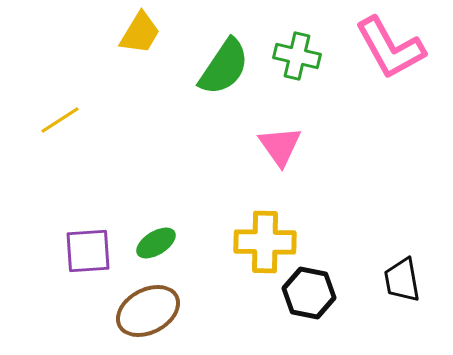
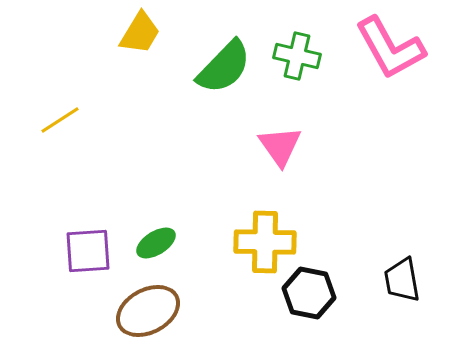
green semicircle: rotated 10 degrees clockwise
